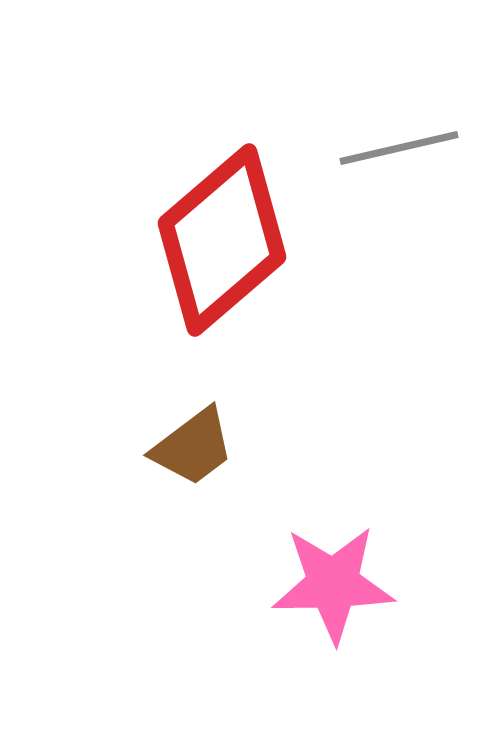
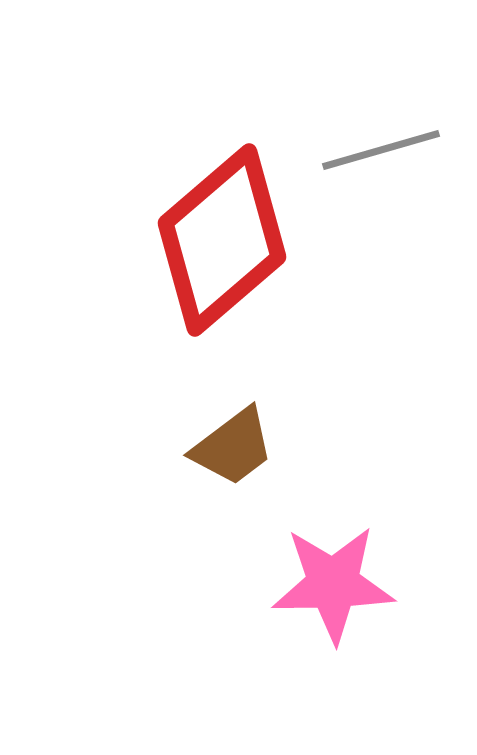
gray line: moved 18 px left, 2 px down; rotated 3 degrees counterclockwise
brown trapezoid: moved 40 px right
